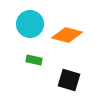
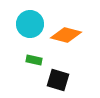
orange diamond: moved 1 px left
black square: moved 11 px left
